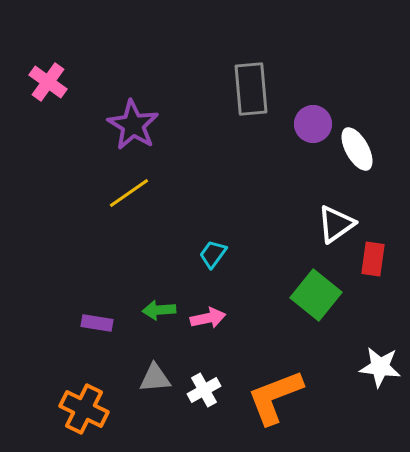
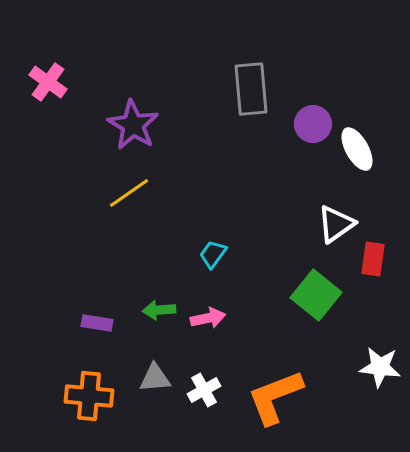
orange cross: moved 5 px right, 13 px up; rotated 21 degrees counterclockwise
